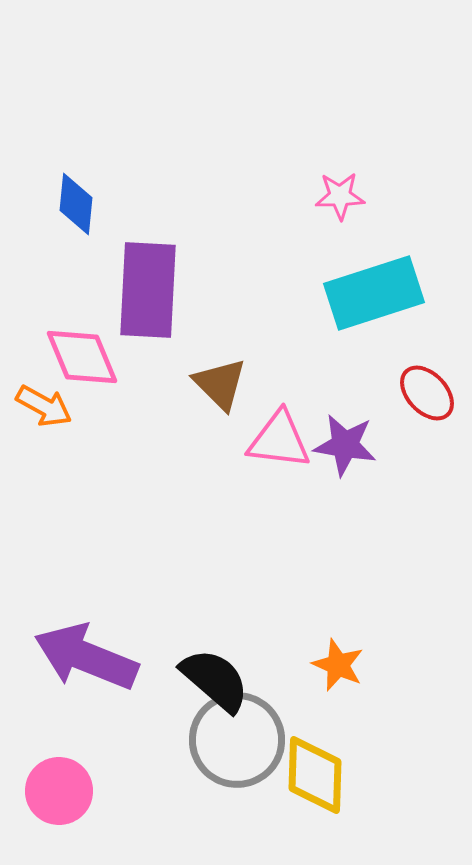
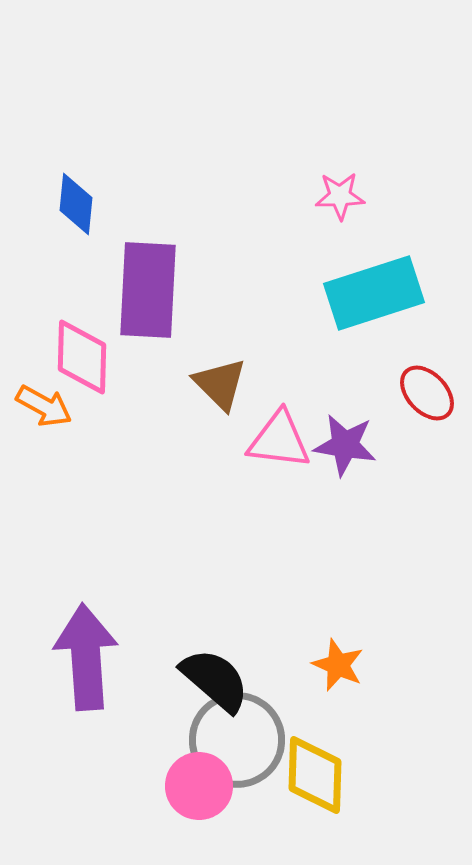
pink diamond: rotated 24 degrees clockwise
purple arrow: rotated 64 degrees clockwise
pink circle: moved 140 px right, 5 px up
